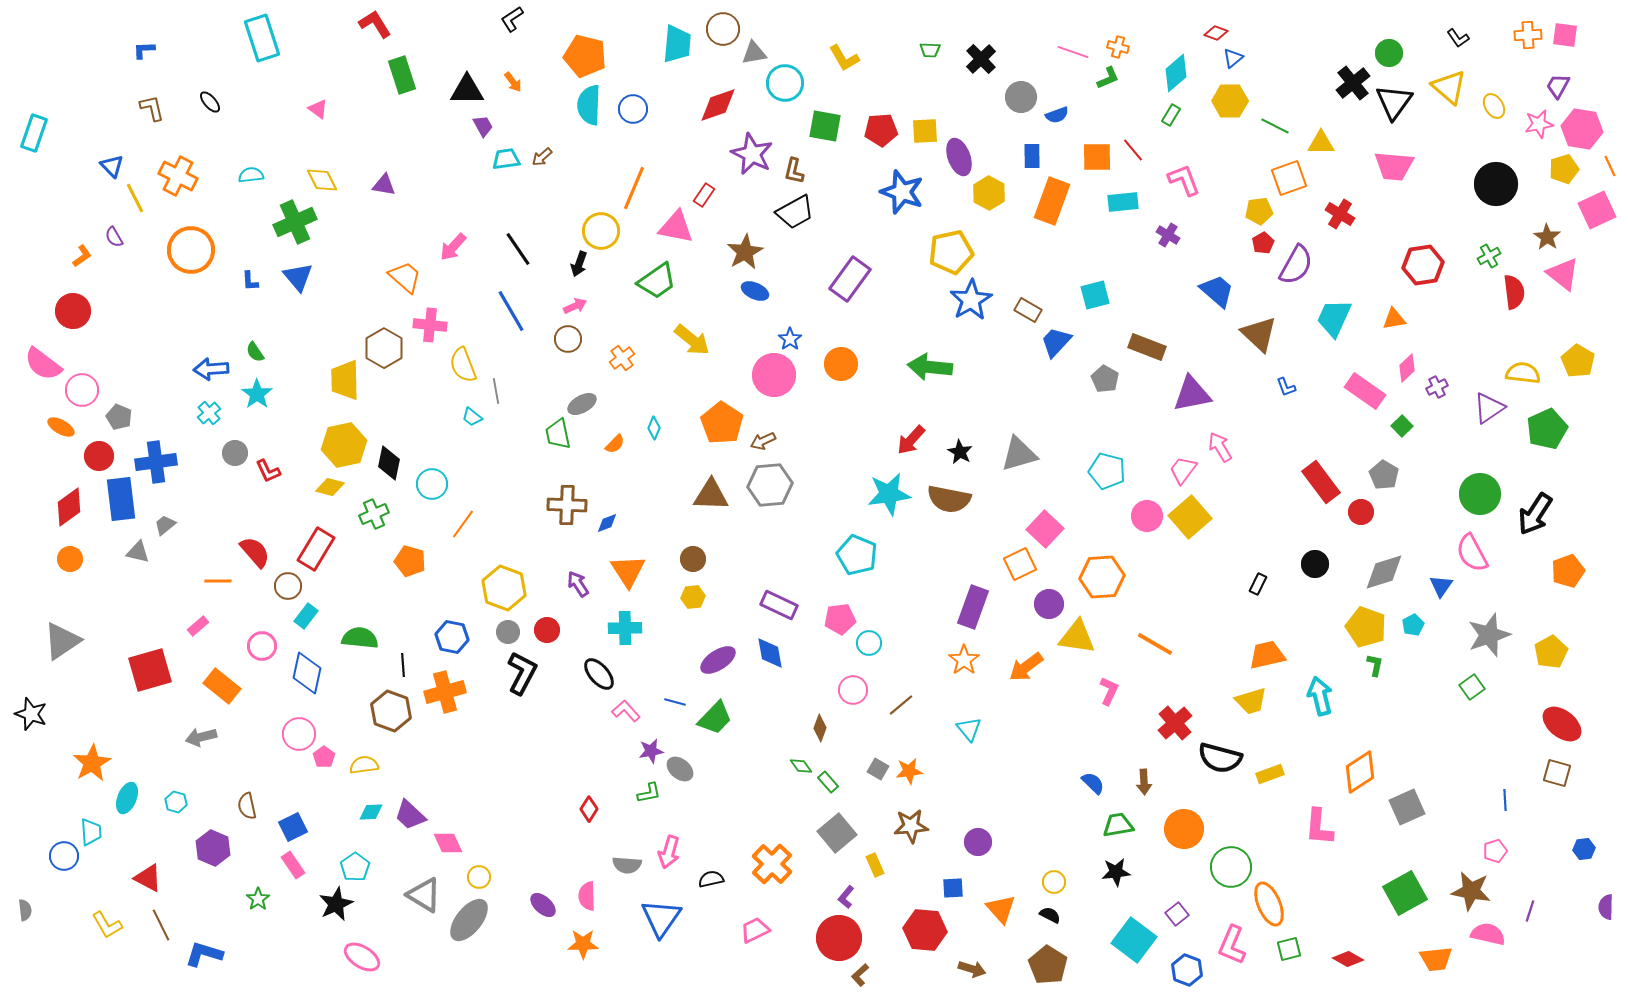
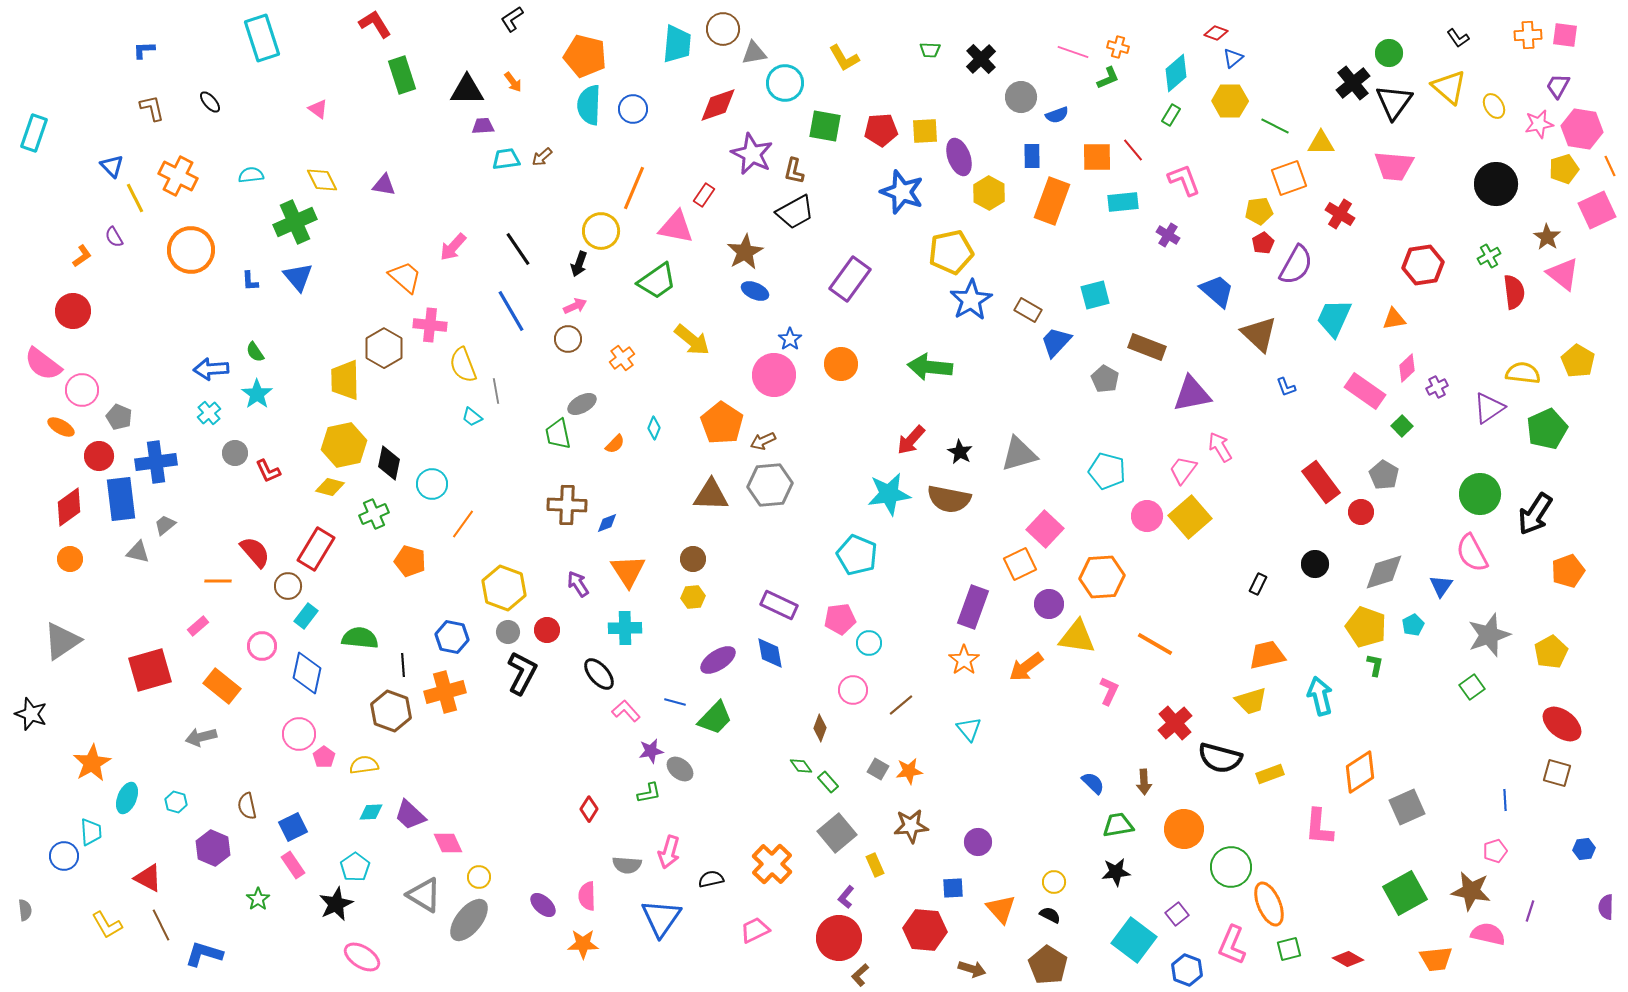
purple trapezoid at (483, 126): rotated 65 degrees counterclockwise
